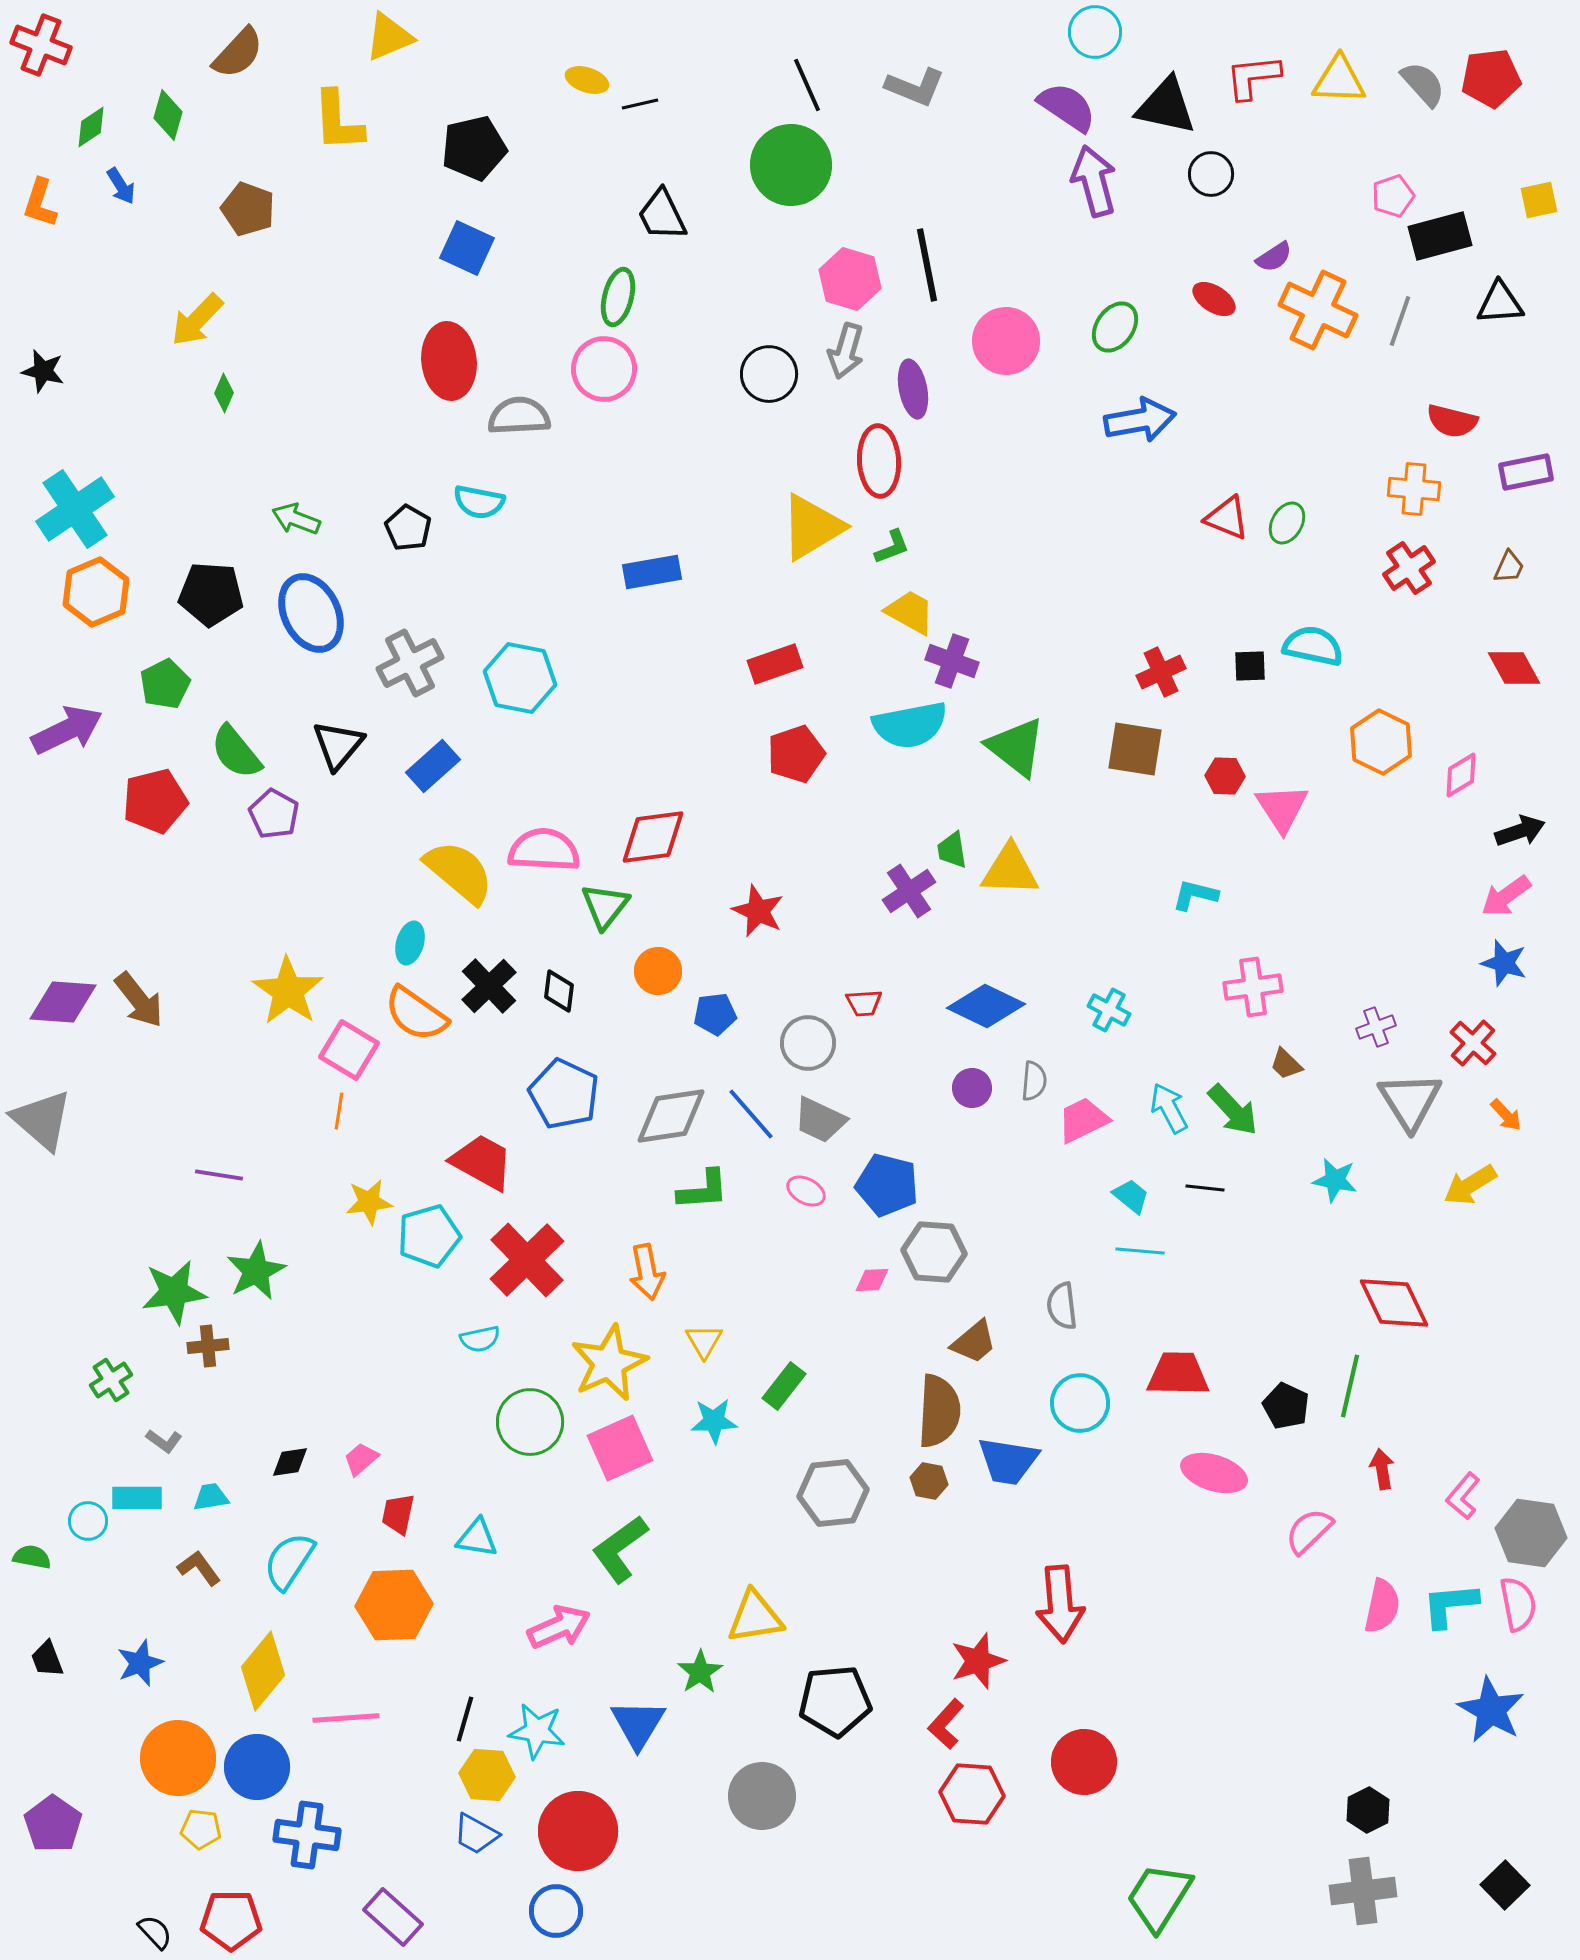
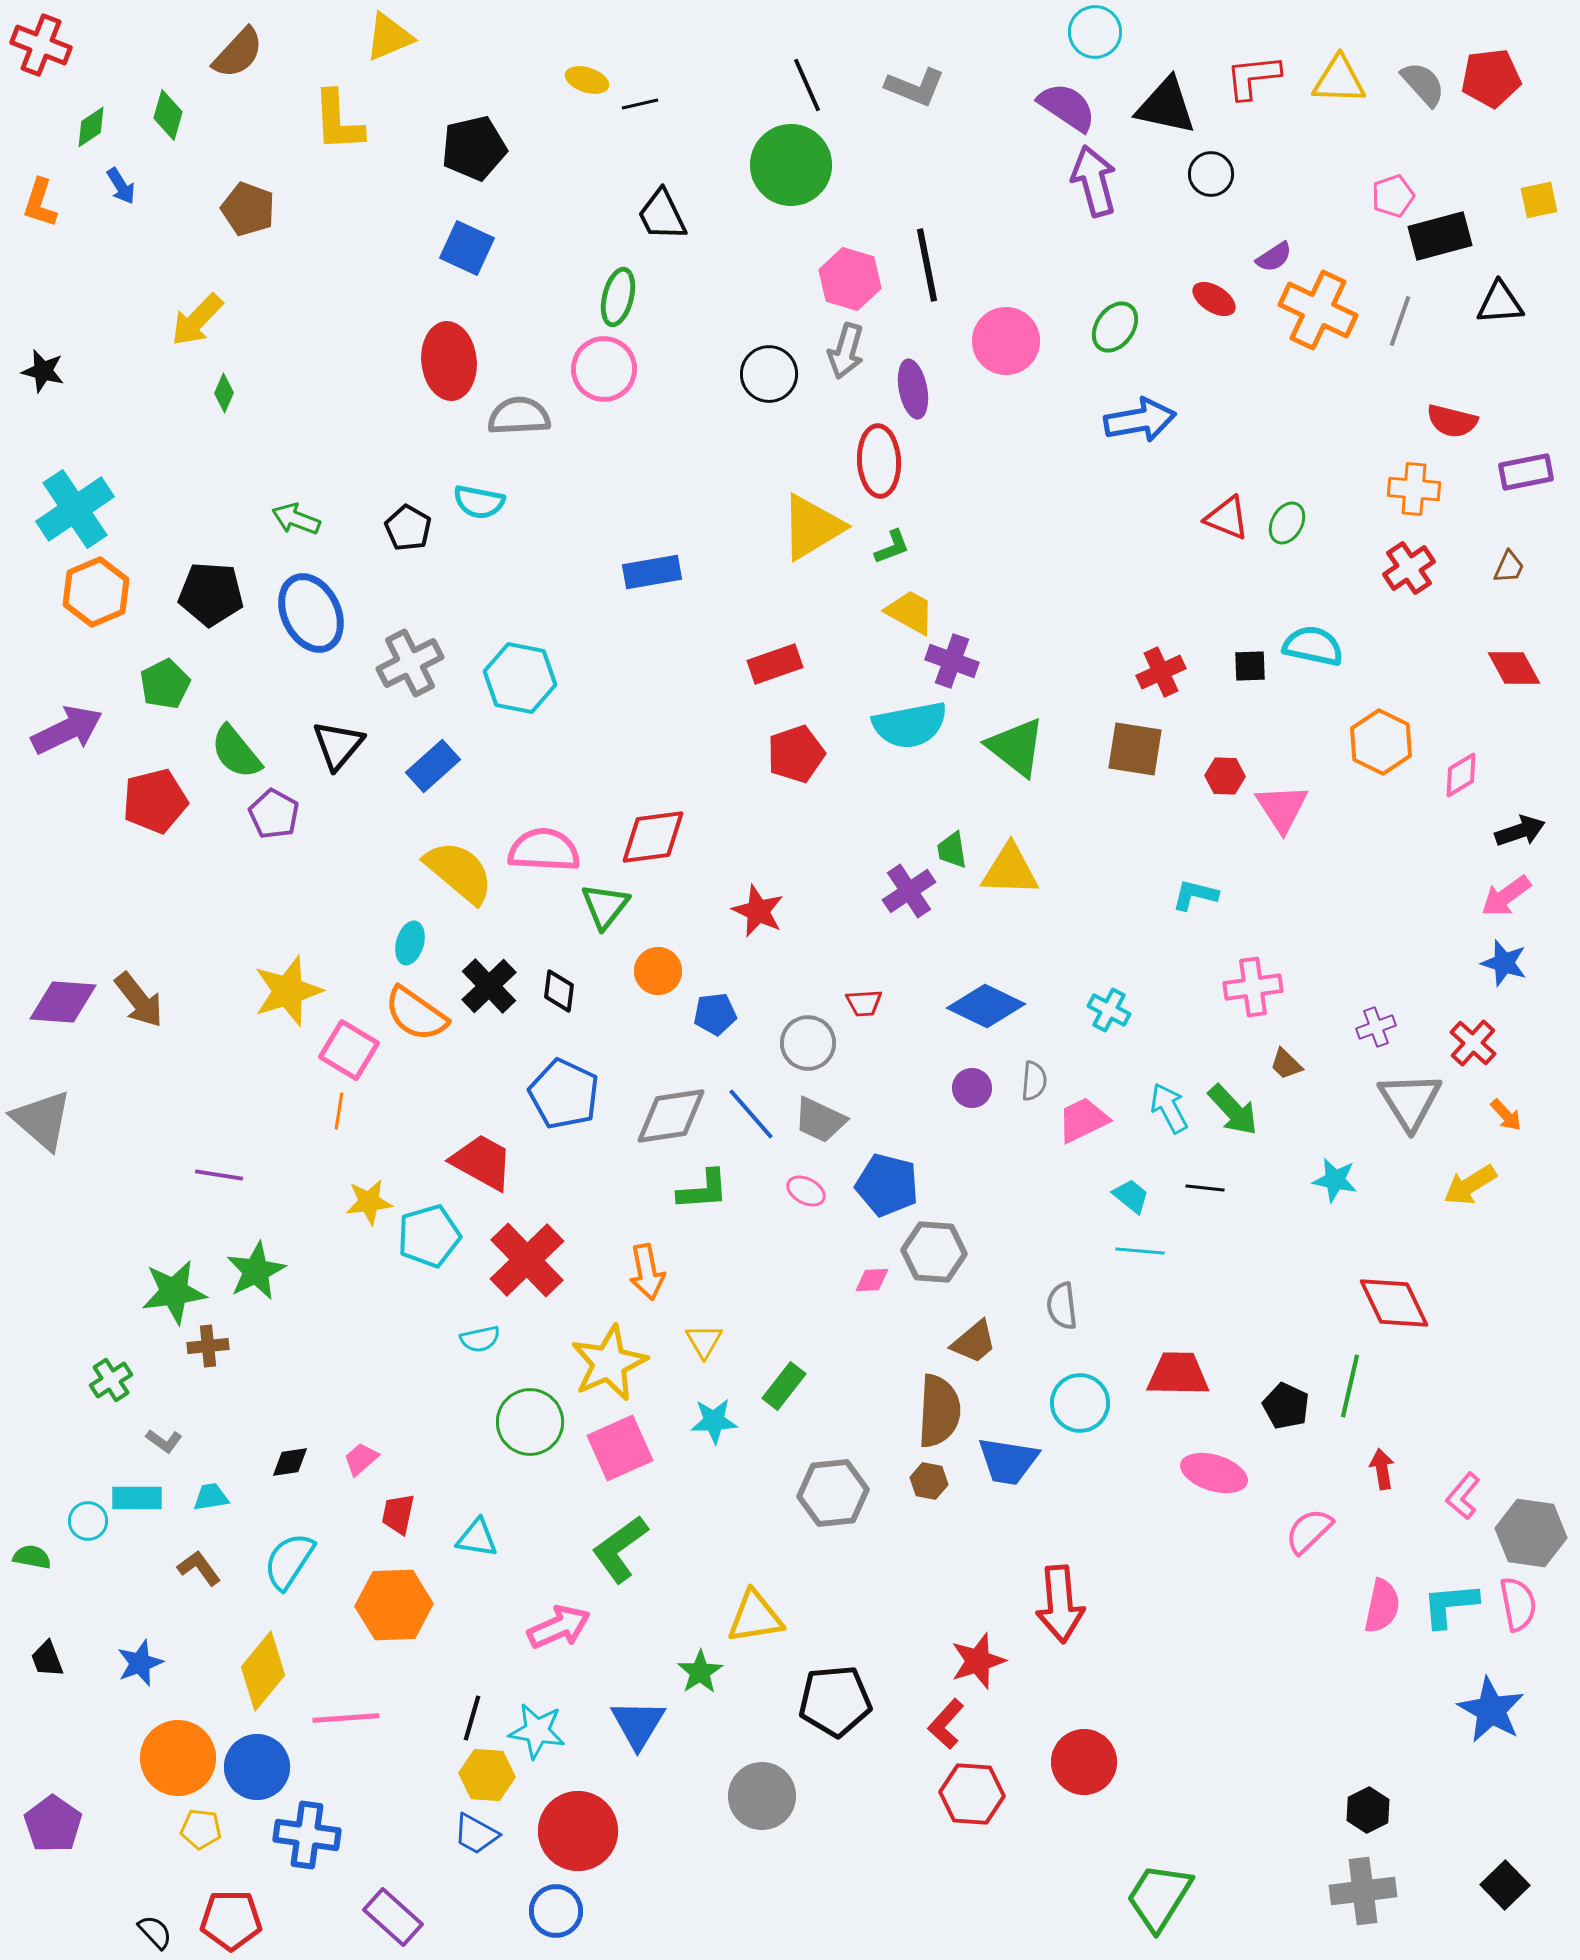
yellow star at (288, 991): rotated 20 degrees clockwise
black line at (465, 1719): moved 7 px right, 1 px up
